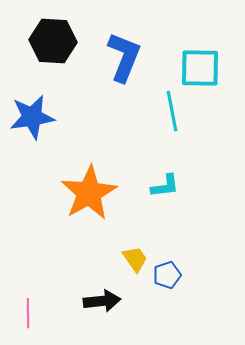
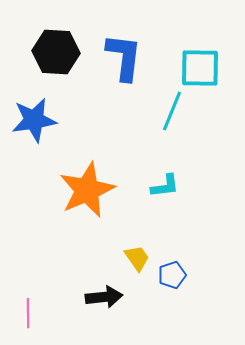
black hexagon: moved 3 px right, 11 px down
blue L-shape: rotated 15 degrees counterclockwise
cyan line: rotated 33 degrees clockwise
blue star: moved 2 px right, 3 px down
orange star: moved 2 px left, 3 px up; rotated 6 degrees clockwise
yellow trapezoid: moved 2 px right, 1 px up
blue pentagon: moved 5 px right
black arrow: moved 2 px right, 4 px up
